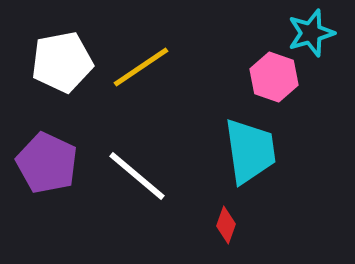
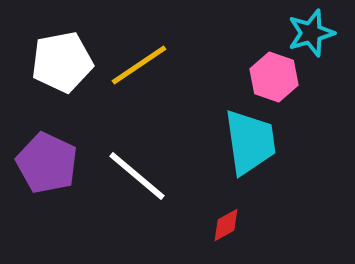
yellow line: moved 2 px left, 2 px up
cyan trapezoid: moved 9 px up
red diamond: rotated 42 degrees clockwise
